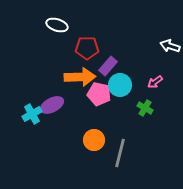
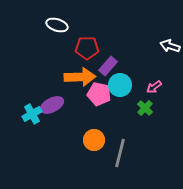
pink arrow: moved 1 px left, 5 px down
green cross: rotated 14 degrees clockwise
